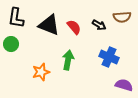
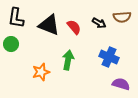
black arrow: moved 2 px up
purple semicircle: moved 3 px left, 1 px up
